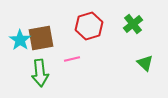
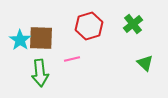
brown square: rotated 12 degrees clockwise
